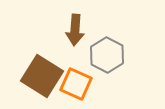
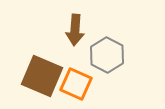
brown square: rotated 9 degrees counterclockwise
